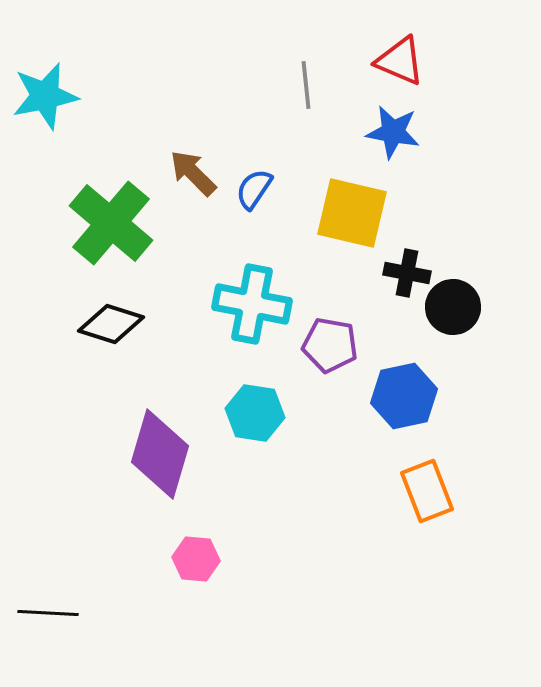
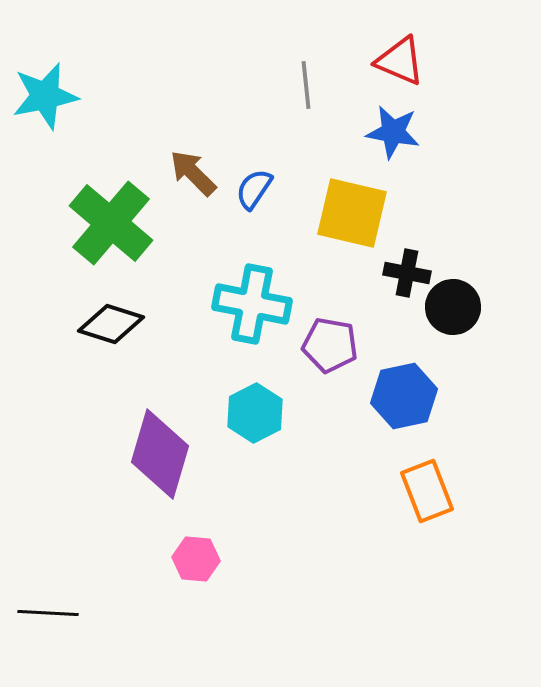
cyan hexagon: rotated 24 degrees clockwise
